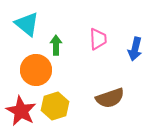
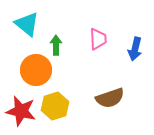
red star: rotated 16 degrees counterclockwise
